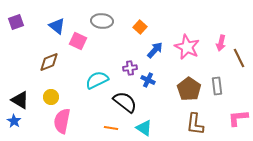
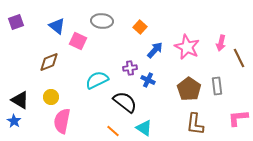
orange line: moved 2 px right, 3 px down; rotated 32 degrees clockwise
